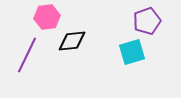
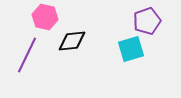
pink hexagon: moved 2 px left; rotated 20 degrees clockwise
cyan square: moved 1 px left, 3 px up
